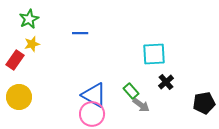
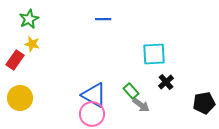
blue line: moved 23 px right, 14 px up
yellow star: rotated 28 degrees clockwise
yellow circle: moved 1 px right, 1 px down
